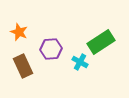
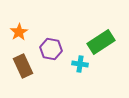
orange star: rotated 18 degrees clockwise
purple hexagon: rotated 15 degrees clockwise
cyan cross: moved 2 px down; rotated 21 degrees counterclockwise
